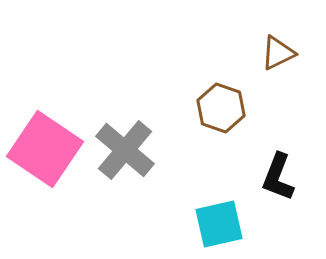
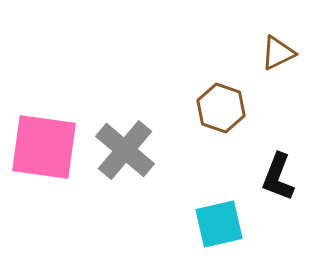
pink square: moved 1 px left, 2 px up; rotated 26 degrees counterclockwise
